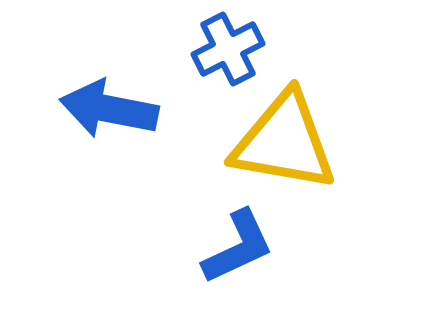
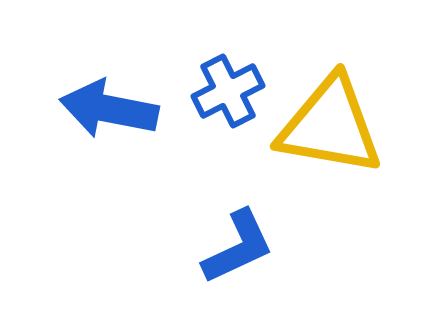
blue cross: moved 42 px down
yellow triangle: moved 46 px right, 16 px up
